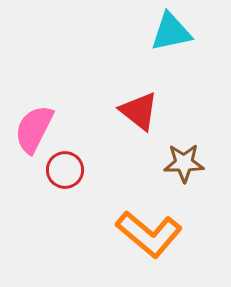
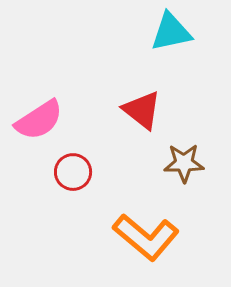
red triangle: moved 3 px right, 1 px up
pink semicircle: moved 5 px right, 9 px up; rotated 150 degrees counterclockwise
red circle: moved 8 px right, 2 px down
orange L-shape: moved 3 px left, 3 px down
